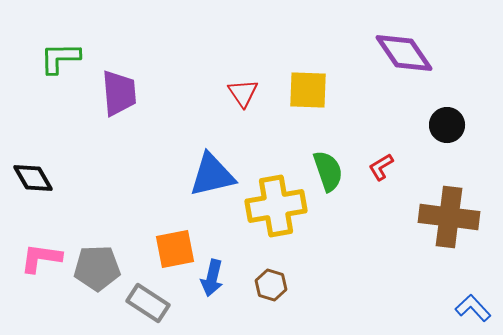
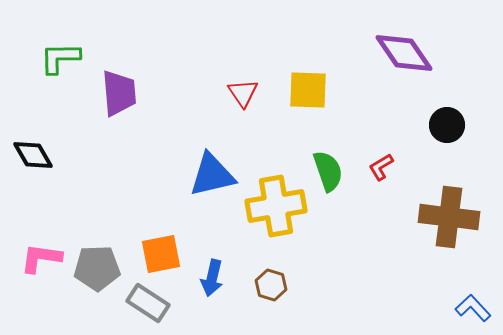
black diamond: moved 23 px up
orange square: moved 14 px left, 5 px down
